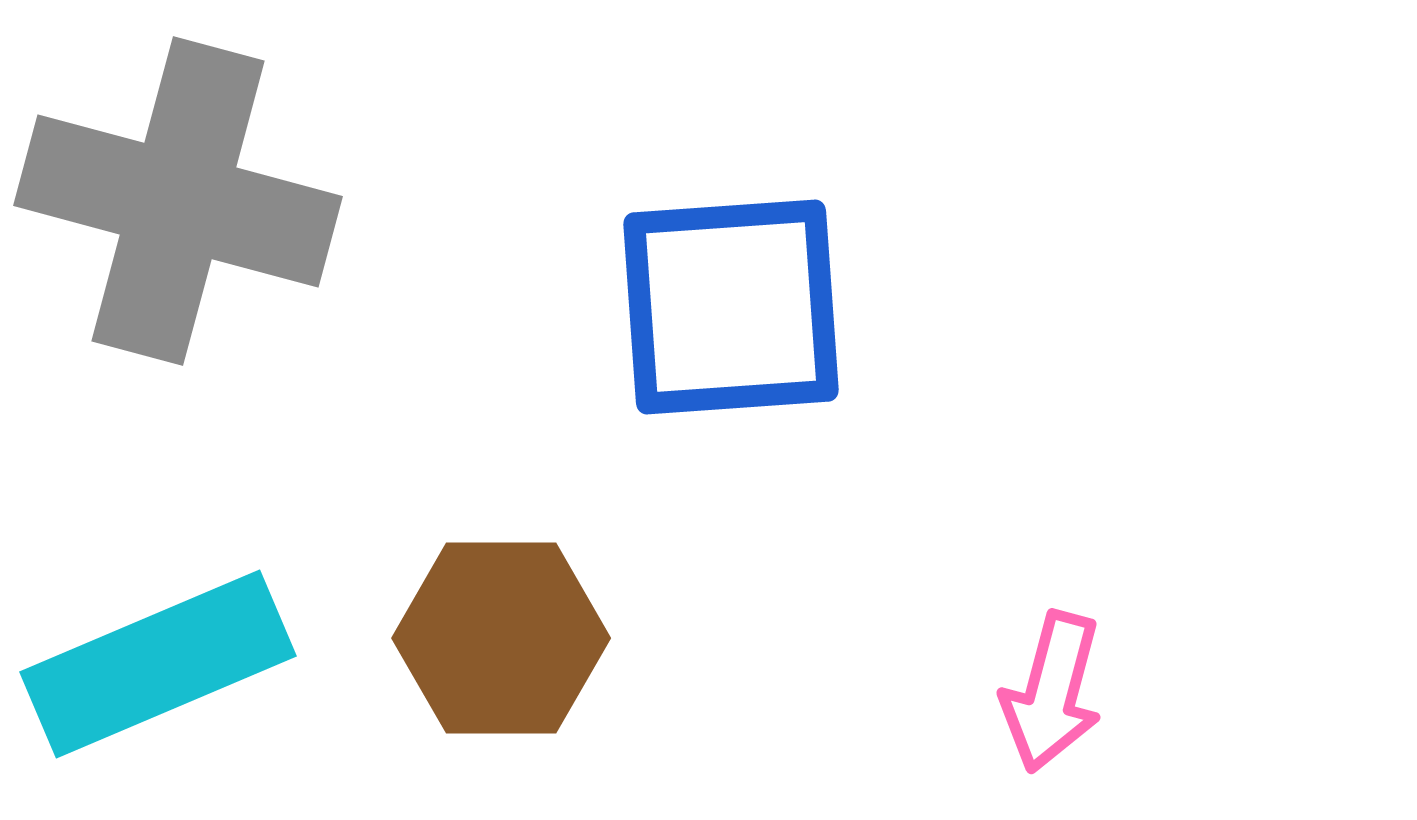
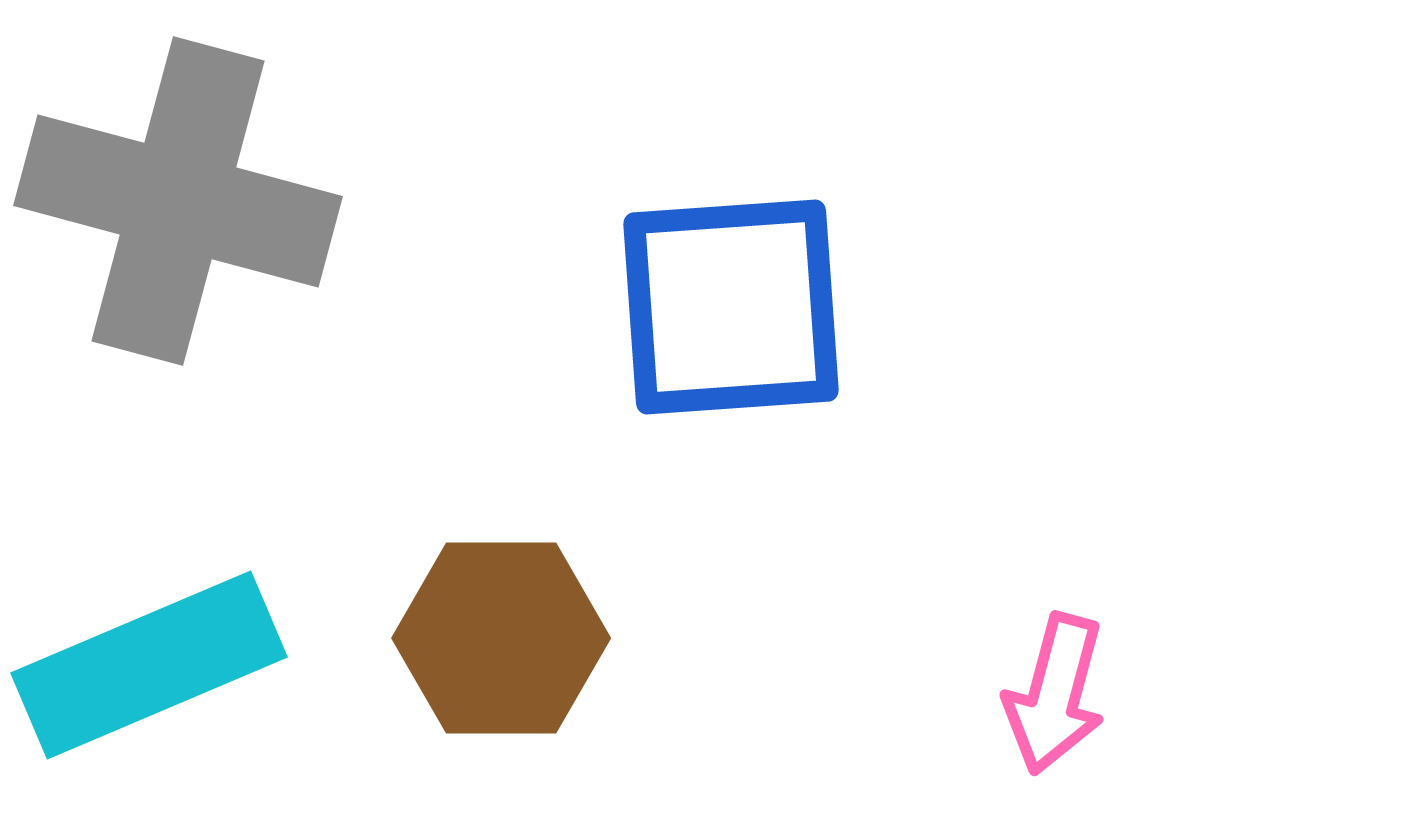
cyan rectangle: moved 9 px left, 1 px down
pink arrow: moved 3 px right, 2 px down
